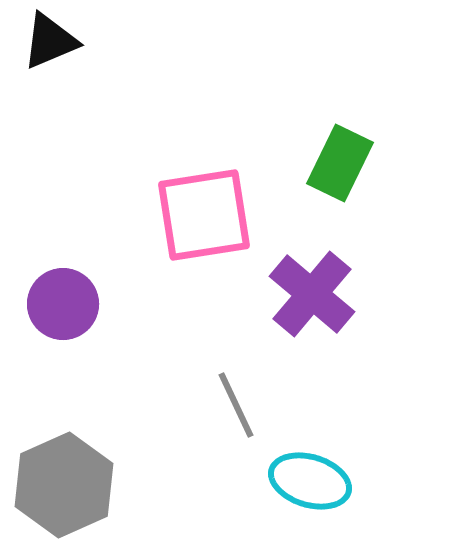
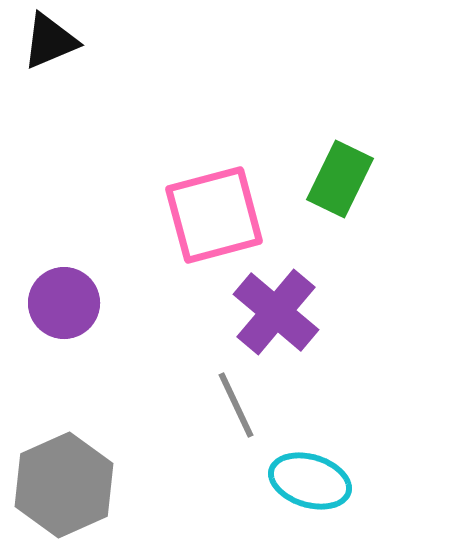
green rectangle: moved 16 px down
pink square: moved 10 px right; rotated 6 degrees counterclockwise
purple cross: moved 36 px left, 18 px down
purple circle: moved 1 px right, 1 px up
